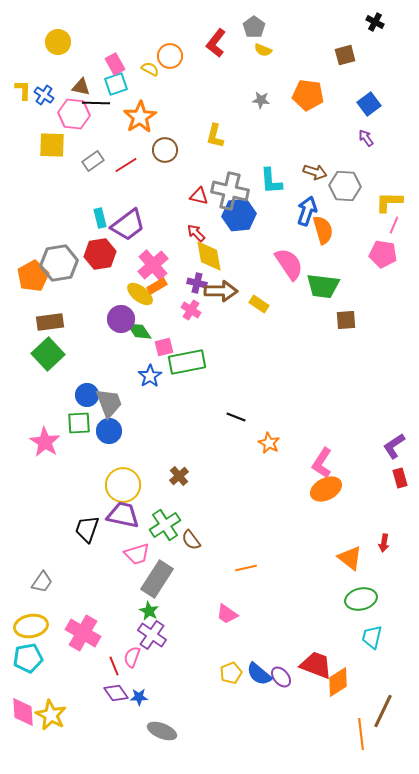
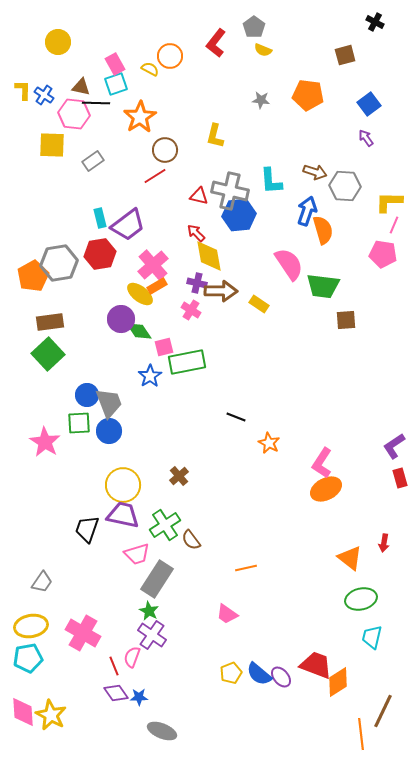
red line at (126, 165): moved 29 px right, 11 px down
